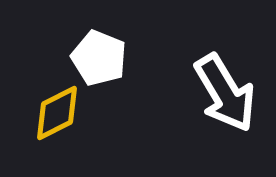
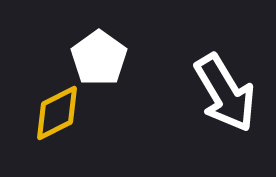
white pentagon: rotated 14 degrees clockwise
